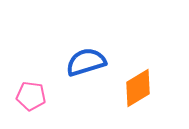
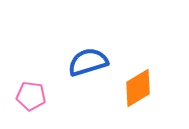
blue semicircle: moved 2 px right
